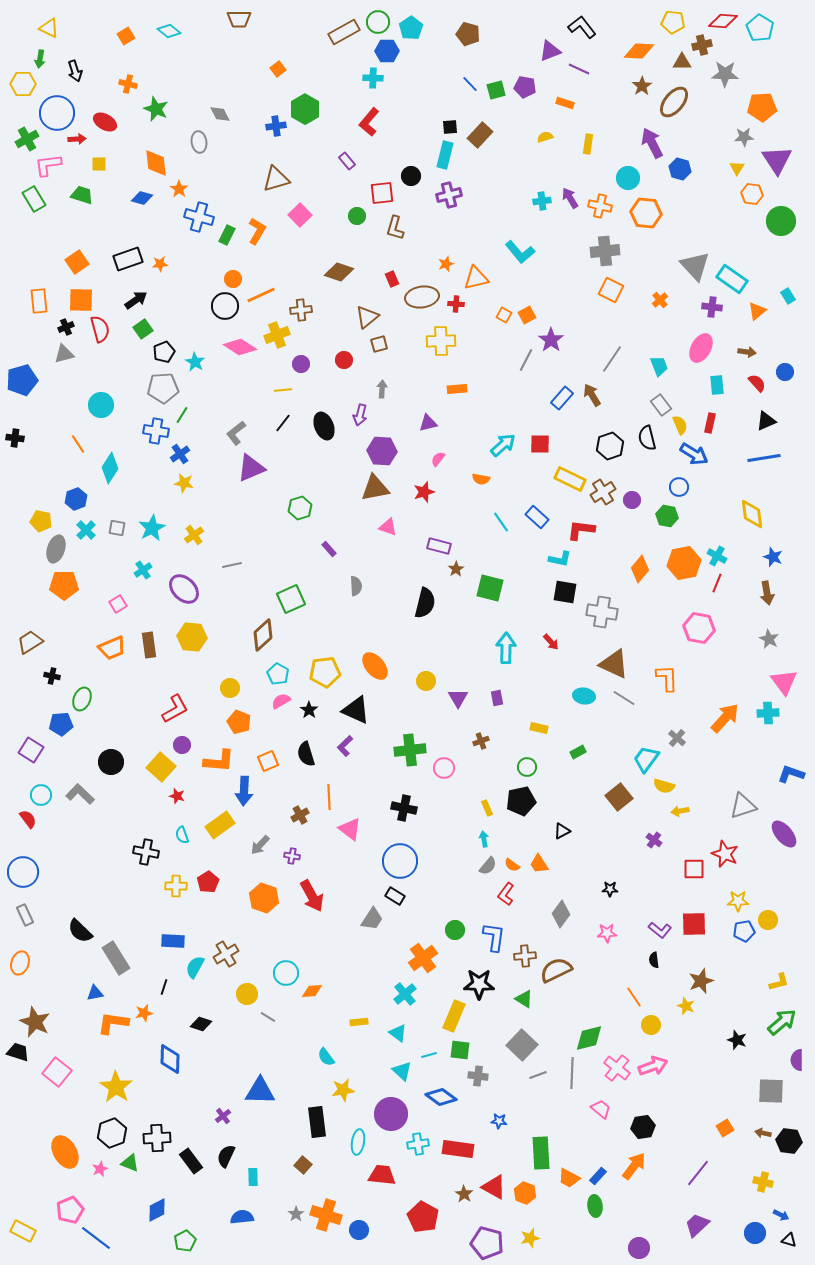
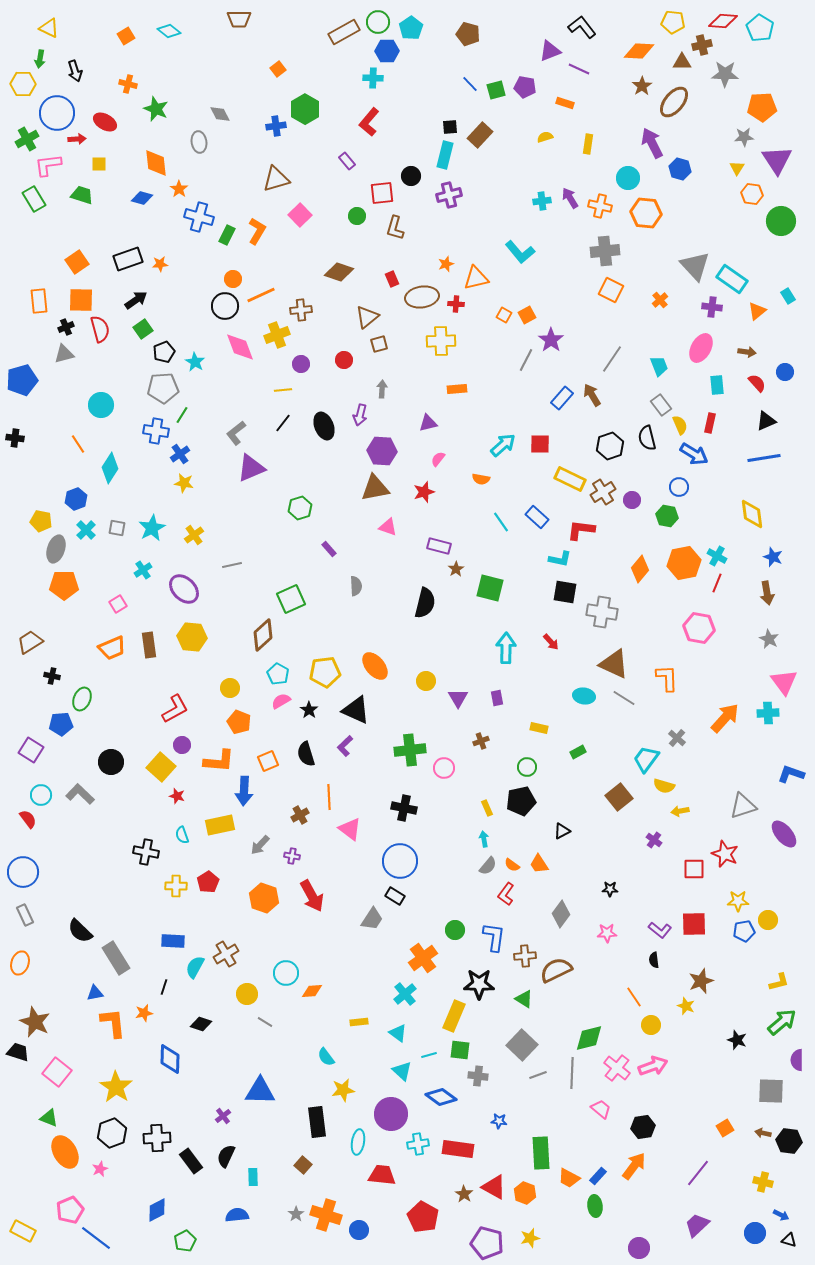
pink diamond at (240, 347): rotated 36 degrees clockwise
yellow rectangle at (220, 825): rotated 24 degrees clockwise
gray line at (268, 1017): moved 3 px left, 5 px down
orange L-shape at (113, 1023): rotated 76 degrees clockwise
green triangle at (130, 1163): moved 81 px left, 45 px up
blue semicircle at (242, 1217): moved 5 px left, 2 px up
